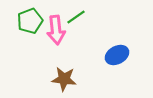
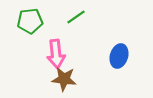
green pentagon: rotated 15 degrees clockwise
pink arrow: moved 24 px down
blue ellipse: moved 2 px right, 1 px down; rotated 45 degrees counterclockwise
